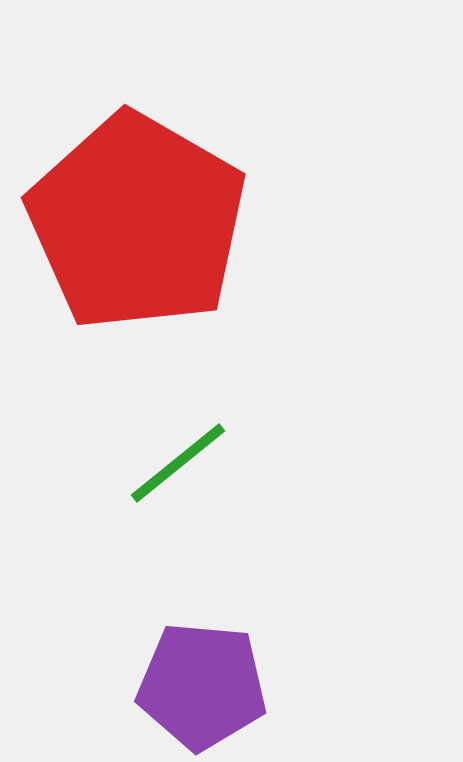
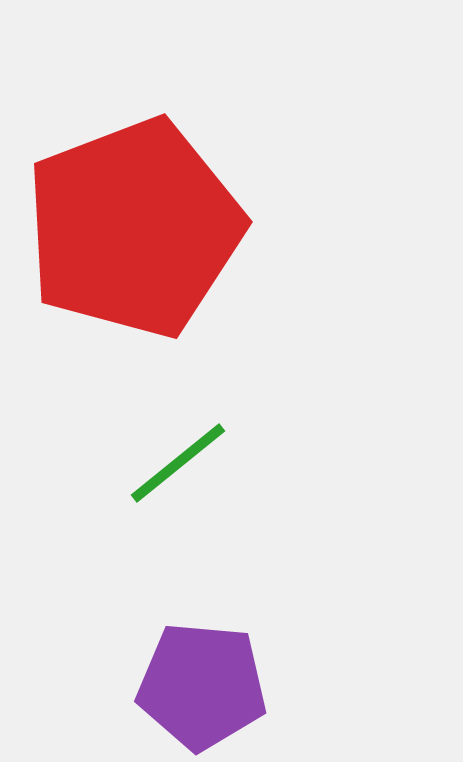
red pentagon: moved 3 px left, 6 px down; rotated 21 degrees clockwise
